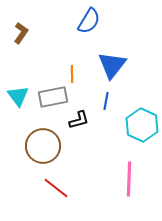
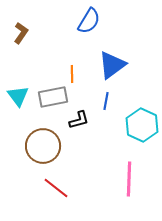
blue triangle: rotated 16 degrees clockwise
